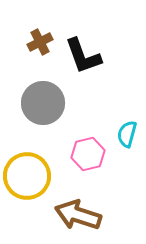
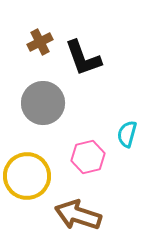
black L-shape: moved 2 px down
pink hexagon: moved 3 px down
